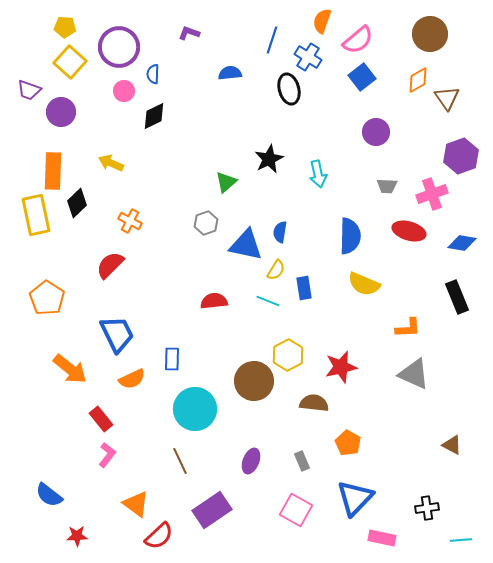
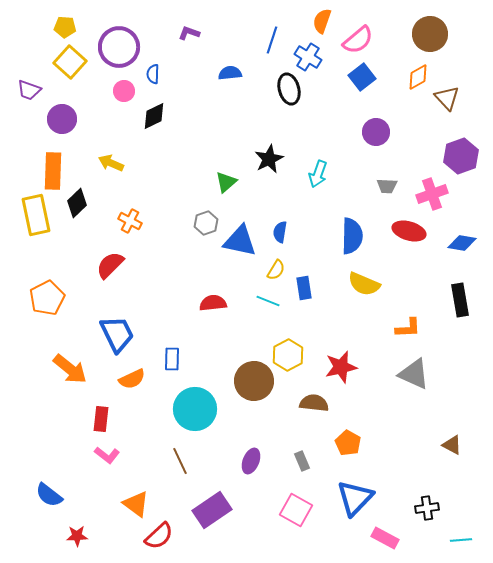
orange diamond at (418, 80): moved 3 px up
brown triangle at (447, 98): rotated 8 degrees counterclockwise
purple circle at (61, 112): moved 1 px right, 7 px down
cyan arrow at (318, 174): rotated 32 degrees clockwise
blue semicircle at (350, 236): moved 2 px right
blue triangle at (246, 245): moved 6 px left, 4 px up
black rectangle at (457, 297): moved 3 px right, 3 px down; rotated 12 degrees clockwise
orange pentagon at (47, 298): rotated 12 degrees clockwise
red semicircle at (214, 301): moved 1 px left, 2 px down
red rectangle at (101, 419): rotated 45 degrees clockwise
pink L-shape at (107, 455): rotated 90 degrees clockwise
pink rectangle at (382, 538): moved 3 px right; rotated 16 degrees clockwise
